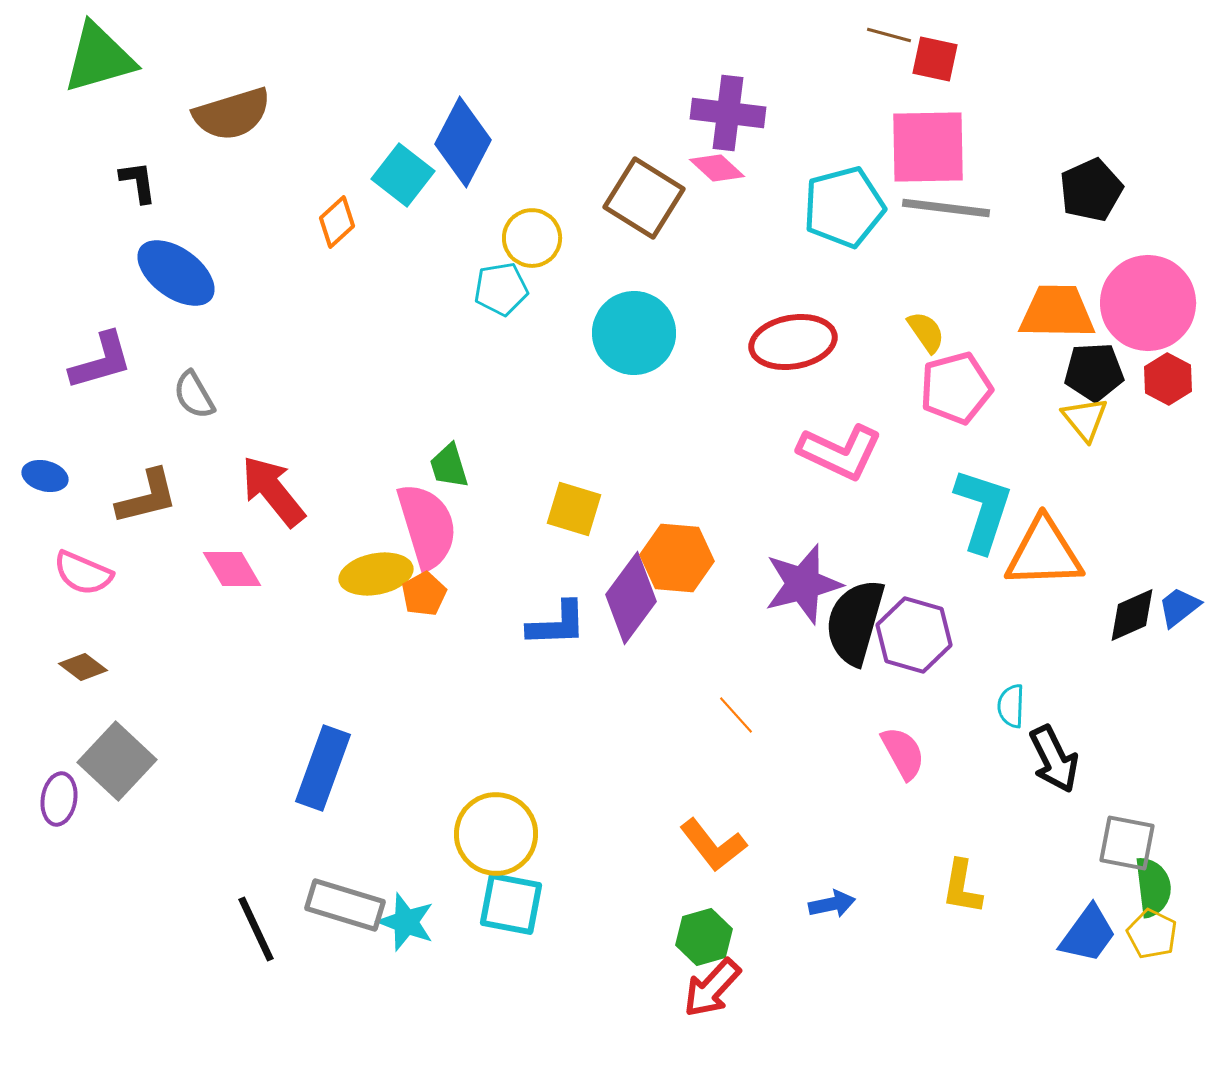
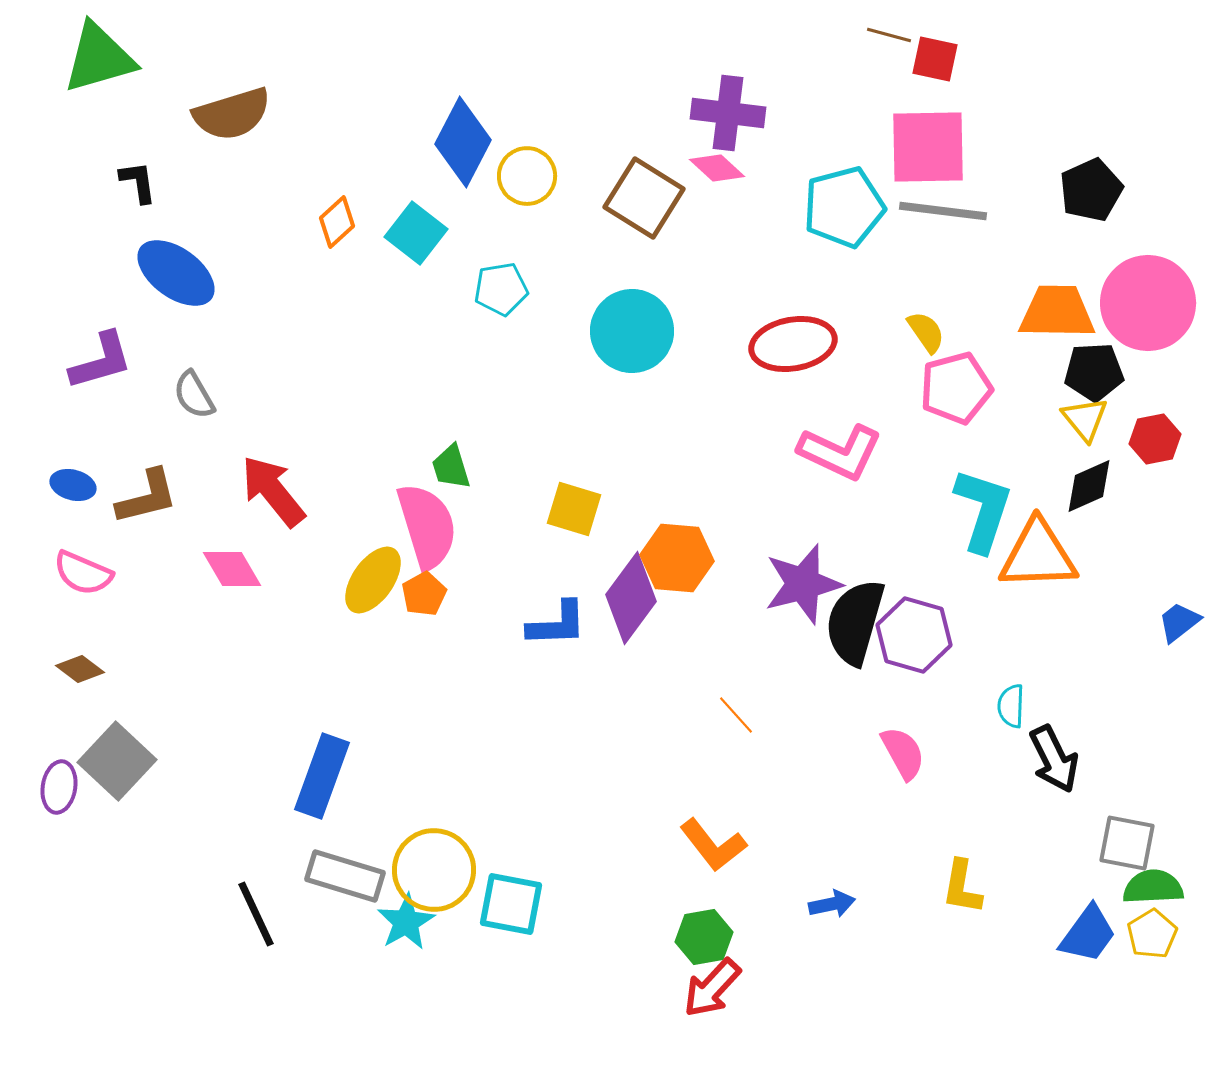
cyan square at (403, 175): moved 13 px right, 58 px down
gray line at (946, 208): moved 3 px left, 3 px down
yellow circle at (532, 238): moved 5 px left, 62 px up
cyan circle at (634, 333): moved 2 px left, 2 px up
red ellipse at (793, 342): moved 2 px down
red hexagon at (1168, 379): moved 13 px left, 60 px down; rotated 21 degrees clockwise
green trapezoid at (449, 466): moved 2 px right, 1 px down
blue ellipse at (45, 476): moved 28 px right, 9 px down
orange triangle at (1044, 553): moved 6 px left, 2 px down
yellow ellipse at (376, 574): moved 3 px left, 6 px down; rotated 44 degrees counterclockwise
blue trapezoid at (1179, 607): moved 15 px down
black diamond at (1132, 615): moved 43 px left, 129 px up
brown diamond at (83, 667): moved 3 px left, 2 px down
blue rectangle at (323, 768): moved 1 px left, 8 px down
purple ellipse at (59, 799): moved 12 px up
yellow circle at (496, 834): moved 62 px left, 36 px down
green semicircle at (1153, 887): rotated 86 degrees counterclockwise
gray rectangle at (345, 905): moved 29 px up
cyan star at (406, 922): rotated 22 degrees clockwise
black line at (256, 929): moved 15 px up
yellow pentagon at (1152, 934): rotated 15 degrees clockwise
green hexagon at (704, 937): rotated 6 degrees clockwise
